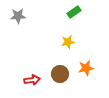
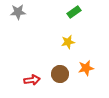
gray star: moved 4 px up
